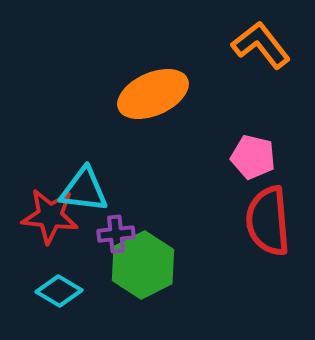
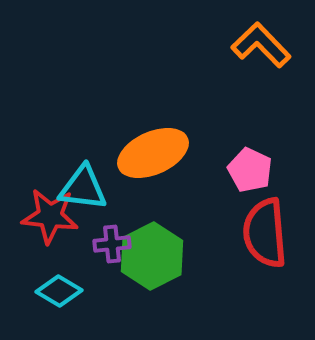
orange L-shape: rotated 6 degrees counterclockwise
orange ellipse: moved 59 px down
pink pentagon: moved 3 px left, 13 px down; rotated 12 degrees clockwise
cyan triangle: moved 1 px left, 2 px up
red semicircle: moved 3 px left, 12 px down
purple cross: moved 4 px left, 10 px down
green hexagon: moved 9 px right, 9 px up
